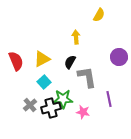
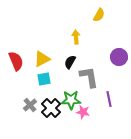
gray L-shape: moved 2 px right
cyan square: moved 3 px up; rotated 32 degrees clockwise
green star: moved 8 px right, 1 px down
black cross: rotated 30 degrees counterclockwise
